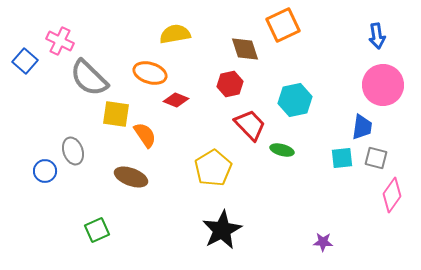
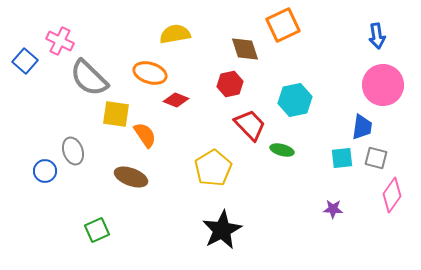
purple star: moved 10 px right, 33 px up
